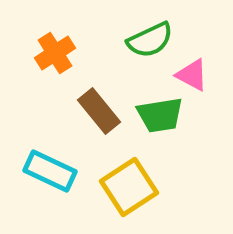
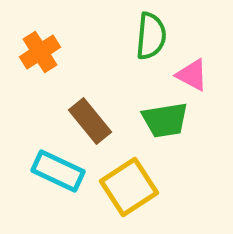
green semicircle: moved 1 px right, 4 px up; rotated 60 degrees counterclockwise
orange cross: moved 15 px left, 1 px up
brown rectangle: moved 9 px left, 10 px down
green trapezoid: moved 5 px right, 5 px down
cyan rectangle: moved 8 px right
